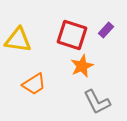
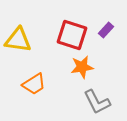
orange star: moved 1 px down; rotated 15 degrees clockwise
